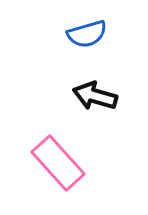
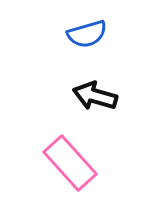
pink rectangle: moved 12 px right
